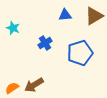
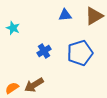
blue cross: moved 1 px left, 8 px down
